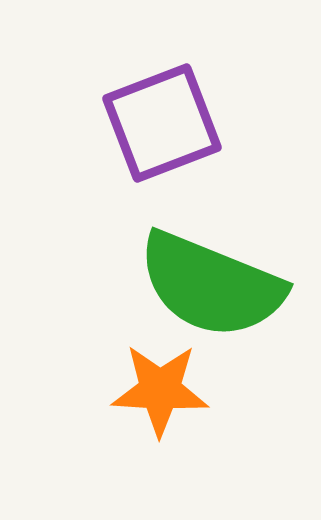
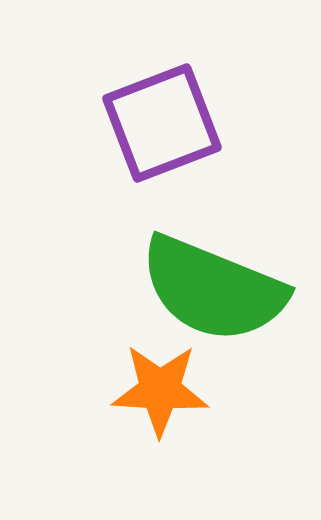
green semicircle: moved 2 px right, 4 px down
